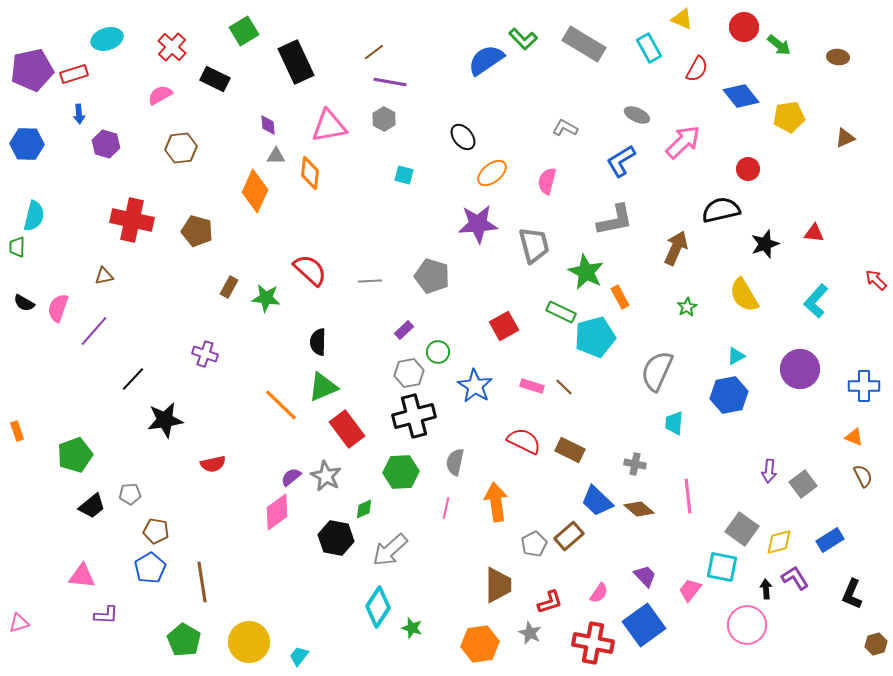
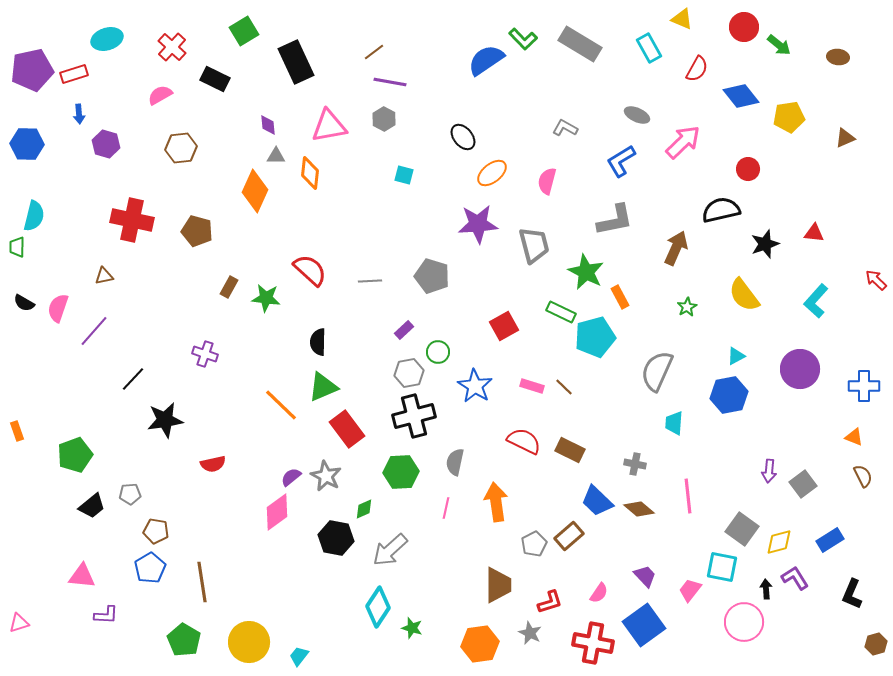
gray rectangle at (584, 44): moved 4 px left
yellow semicircle at (744, 295): rotated 6 degrees counterclockwise
pink circle at (747, 625): moved 3 px left, 3 px up
